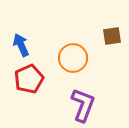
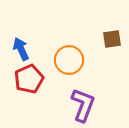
brown square: moved 3 px down
blue arrow: moved 4 px down
orange circle: moved 4 px left, 2 px down
